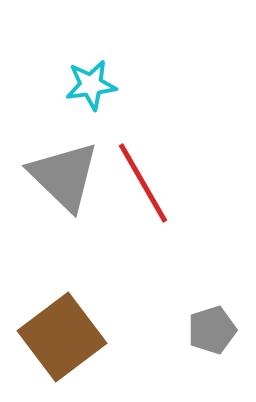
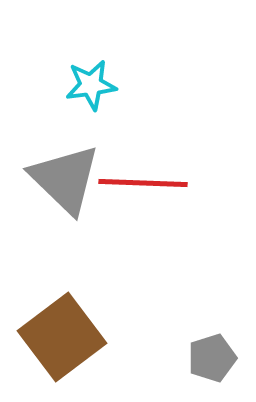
gray triangle: moved 1 px right, 3 px down
red line: rotated 58 degrees counterclockwise
gray pentagon: moved 28 px down
